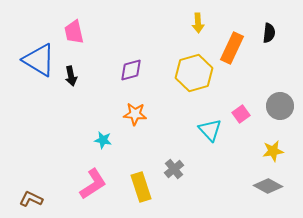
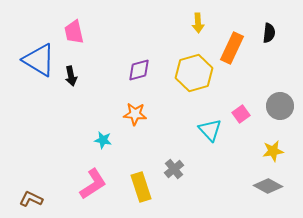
purple diamond: moved 8 px right
